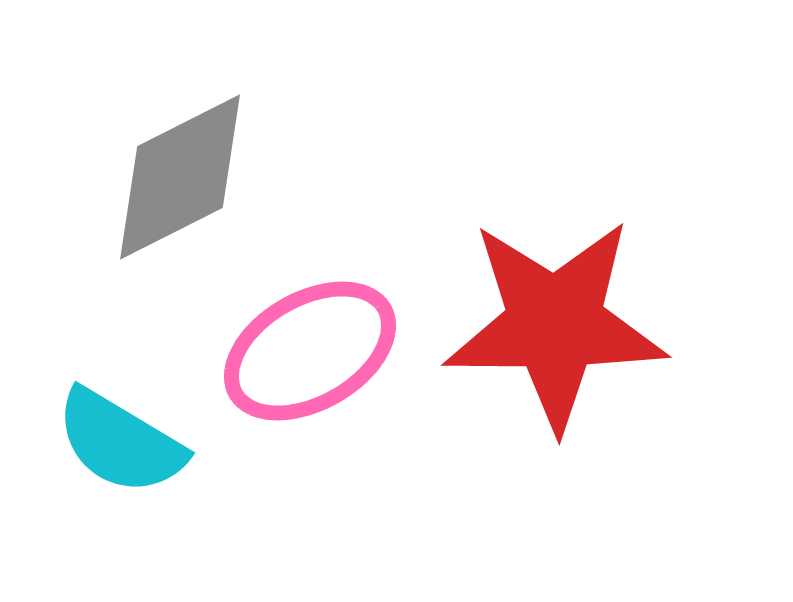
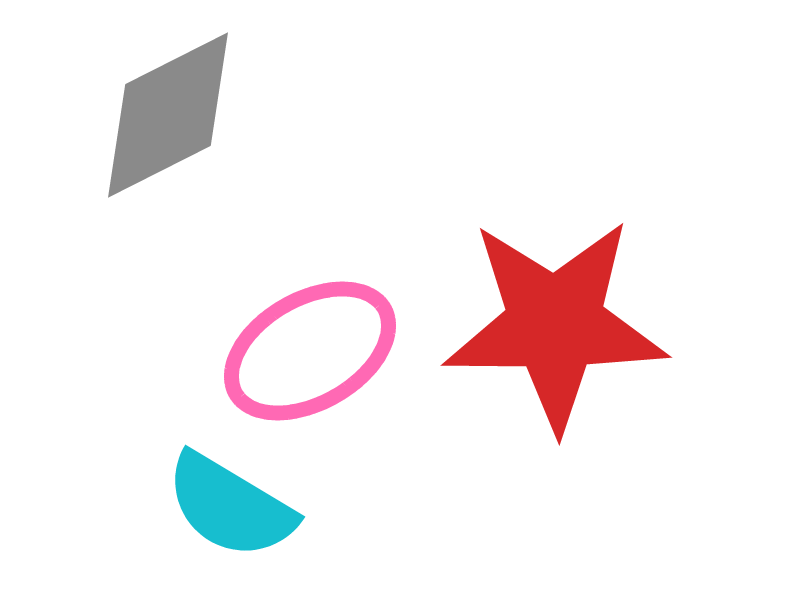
gray diamond: moved 12 px left, 62 px up
cyan semicircle: moved 110 px right, 64 px down
